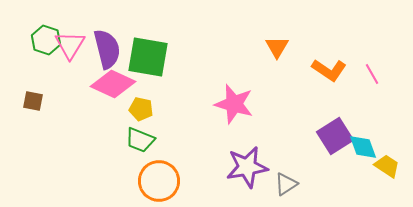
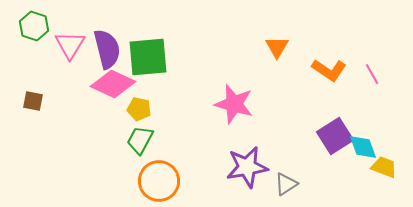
green hexagon: moved 12 px left, 14 px up
green square: rotated 15 degrees counterclockwise
yellow pentagon: moved 2 px left
green trapezoid: rotated 96 degrees clockwise
yellow trapezoid: moved 3 px left, 1 px down; rotated 12 degrees counterclockwise
